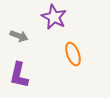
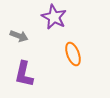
purple L-shape: moved 5 px right, 1 px up
